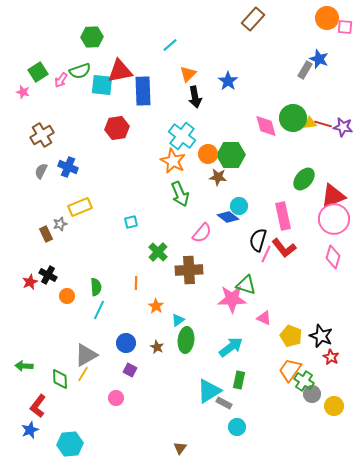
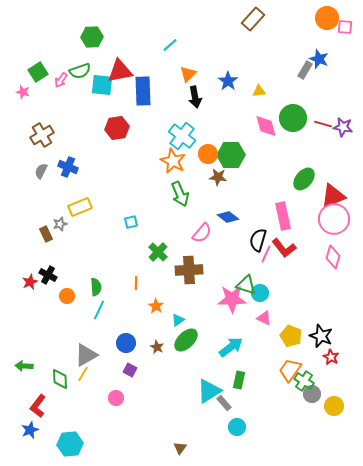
yellow triangle at (310, 123): moved 51 px left, 32 px up
cyan circle at (239, 206): moved 21 px right, 87 px down
green ellipse at (186, 340): rotated 40 degrees clockwise
gray rectangle at (224, 403): rotated 21 degrees clockwise
